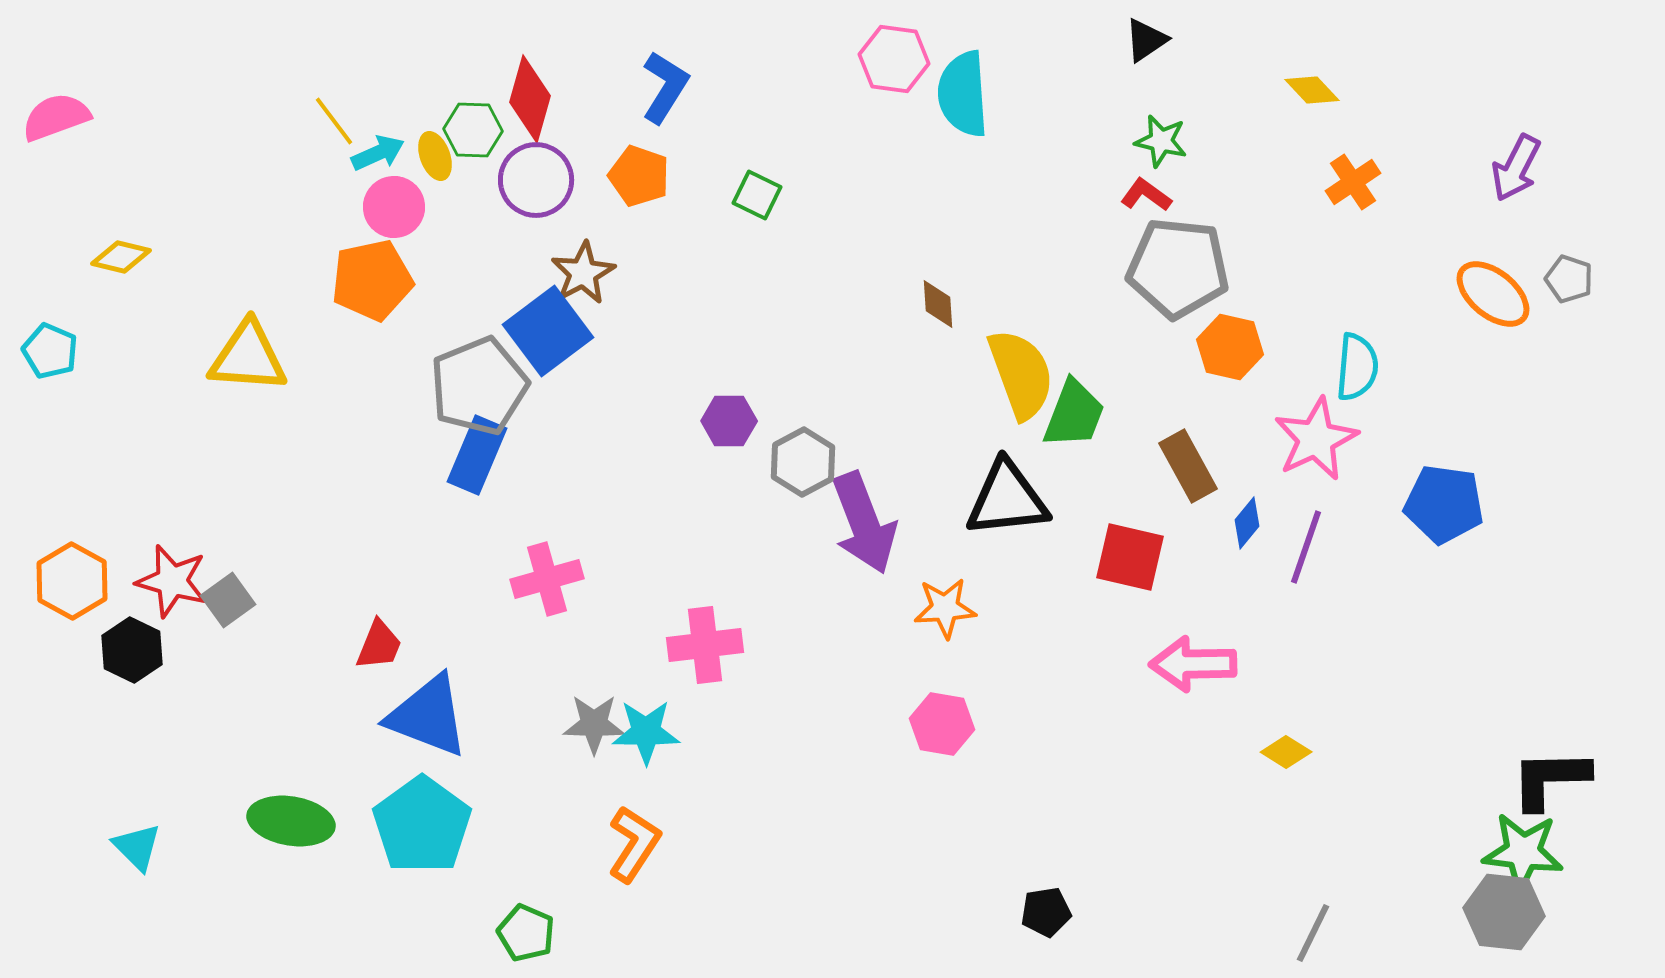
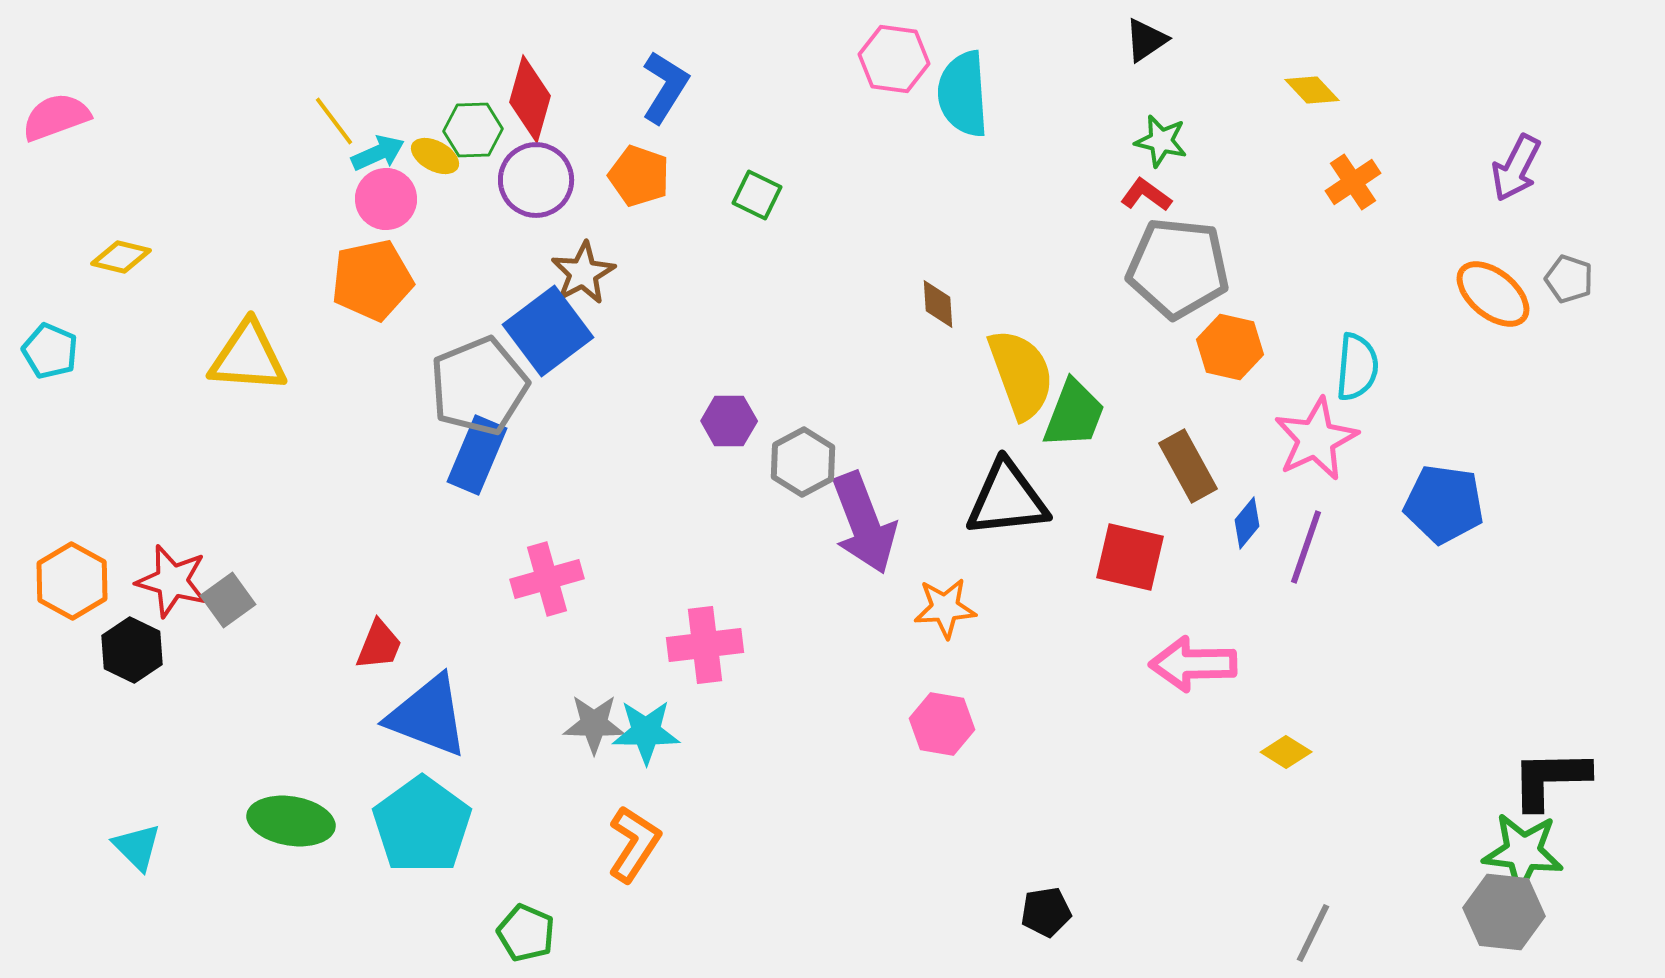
green hexagon at (473, 130): rotated 4 degrees counterclockwise
yellow ellipse at (435, 156): rotated 42 degrees counterclockwise
pink circle at (394, 207): moved 8 px left, 8 px up
